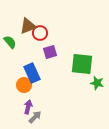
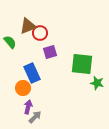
orange circle: moved 1 px left, 3 px down
